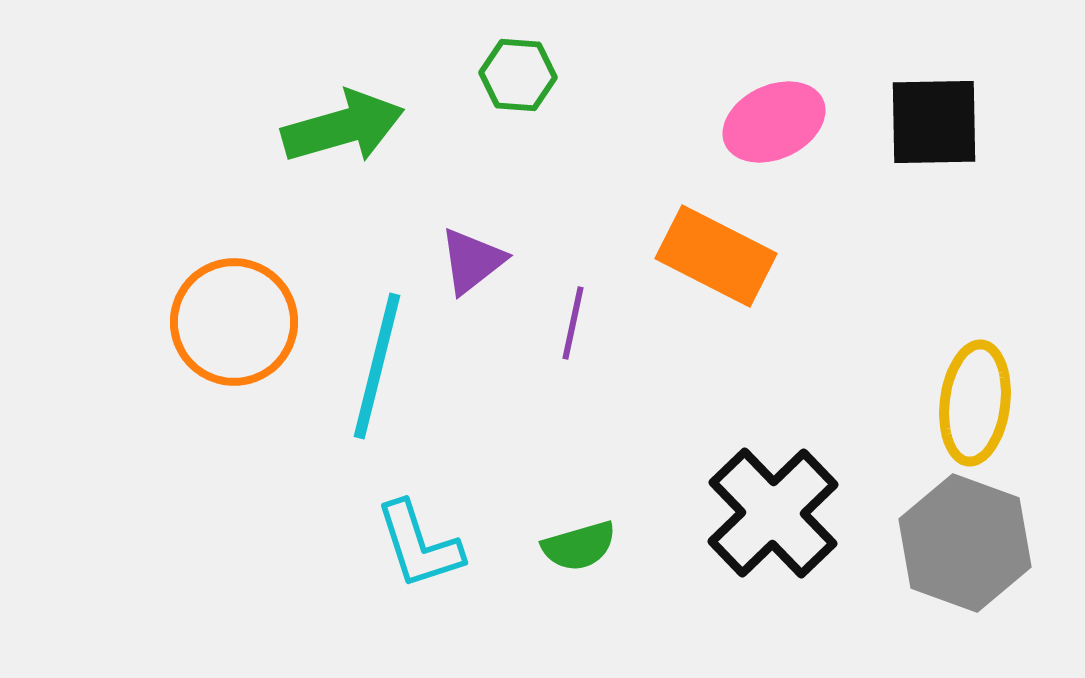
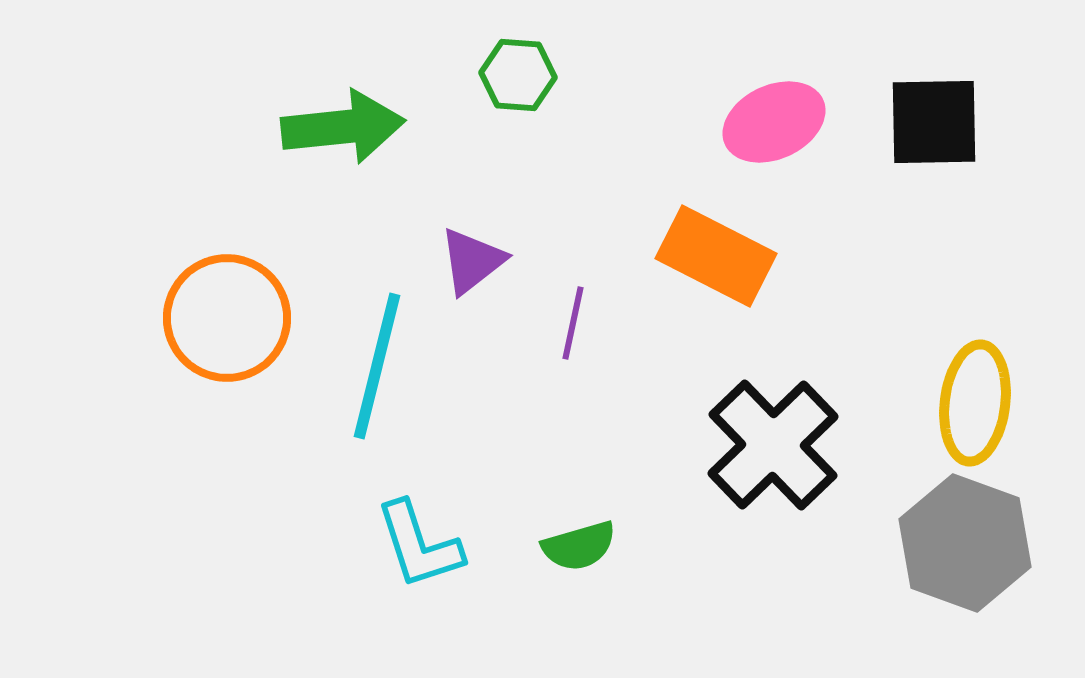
green arrow: rotated 10 degrees clockwise
orange circle: moved 7 px left, 4 px up
black cross: moved 68 px up
